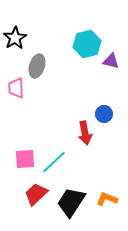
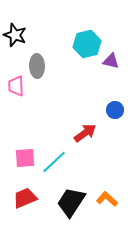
black star: moved 3 px up; rotated 20 degrees counterclockwise
gray ellipse: rotated 20 degrees counterclockwise
pink trapezoid: moved 2 px up
blue circle: moved 11 px right, 4 px up
red arrow: rotated 115 degrees counterclockwise
pink square: moved 1 px up
red trapezoid: moved 11 px left, 4 px down; rotated 20 degrees clockwise
orange L-shape: rotated 20 degrees clockwise
